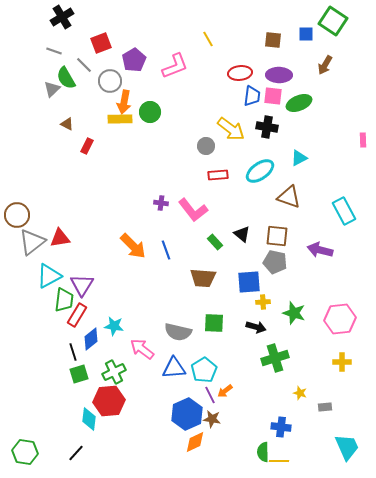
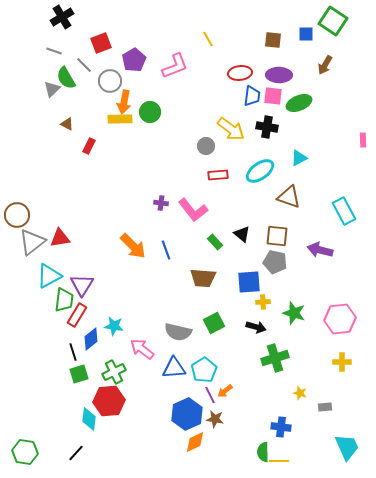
red rectangle at (87, 146): moved 2 px right
green square at (214, 323): rotated 30 degrees counterclockwise
brown star at (212, 419): moved 3 px right
